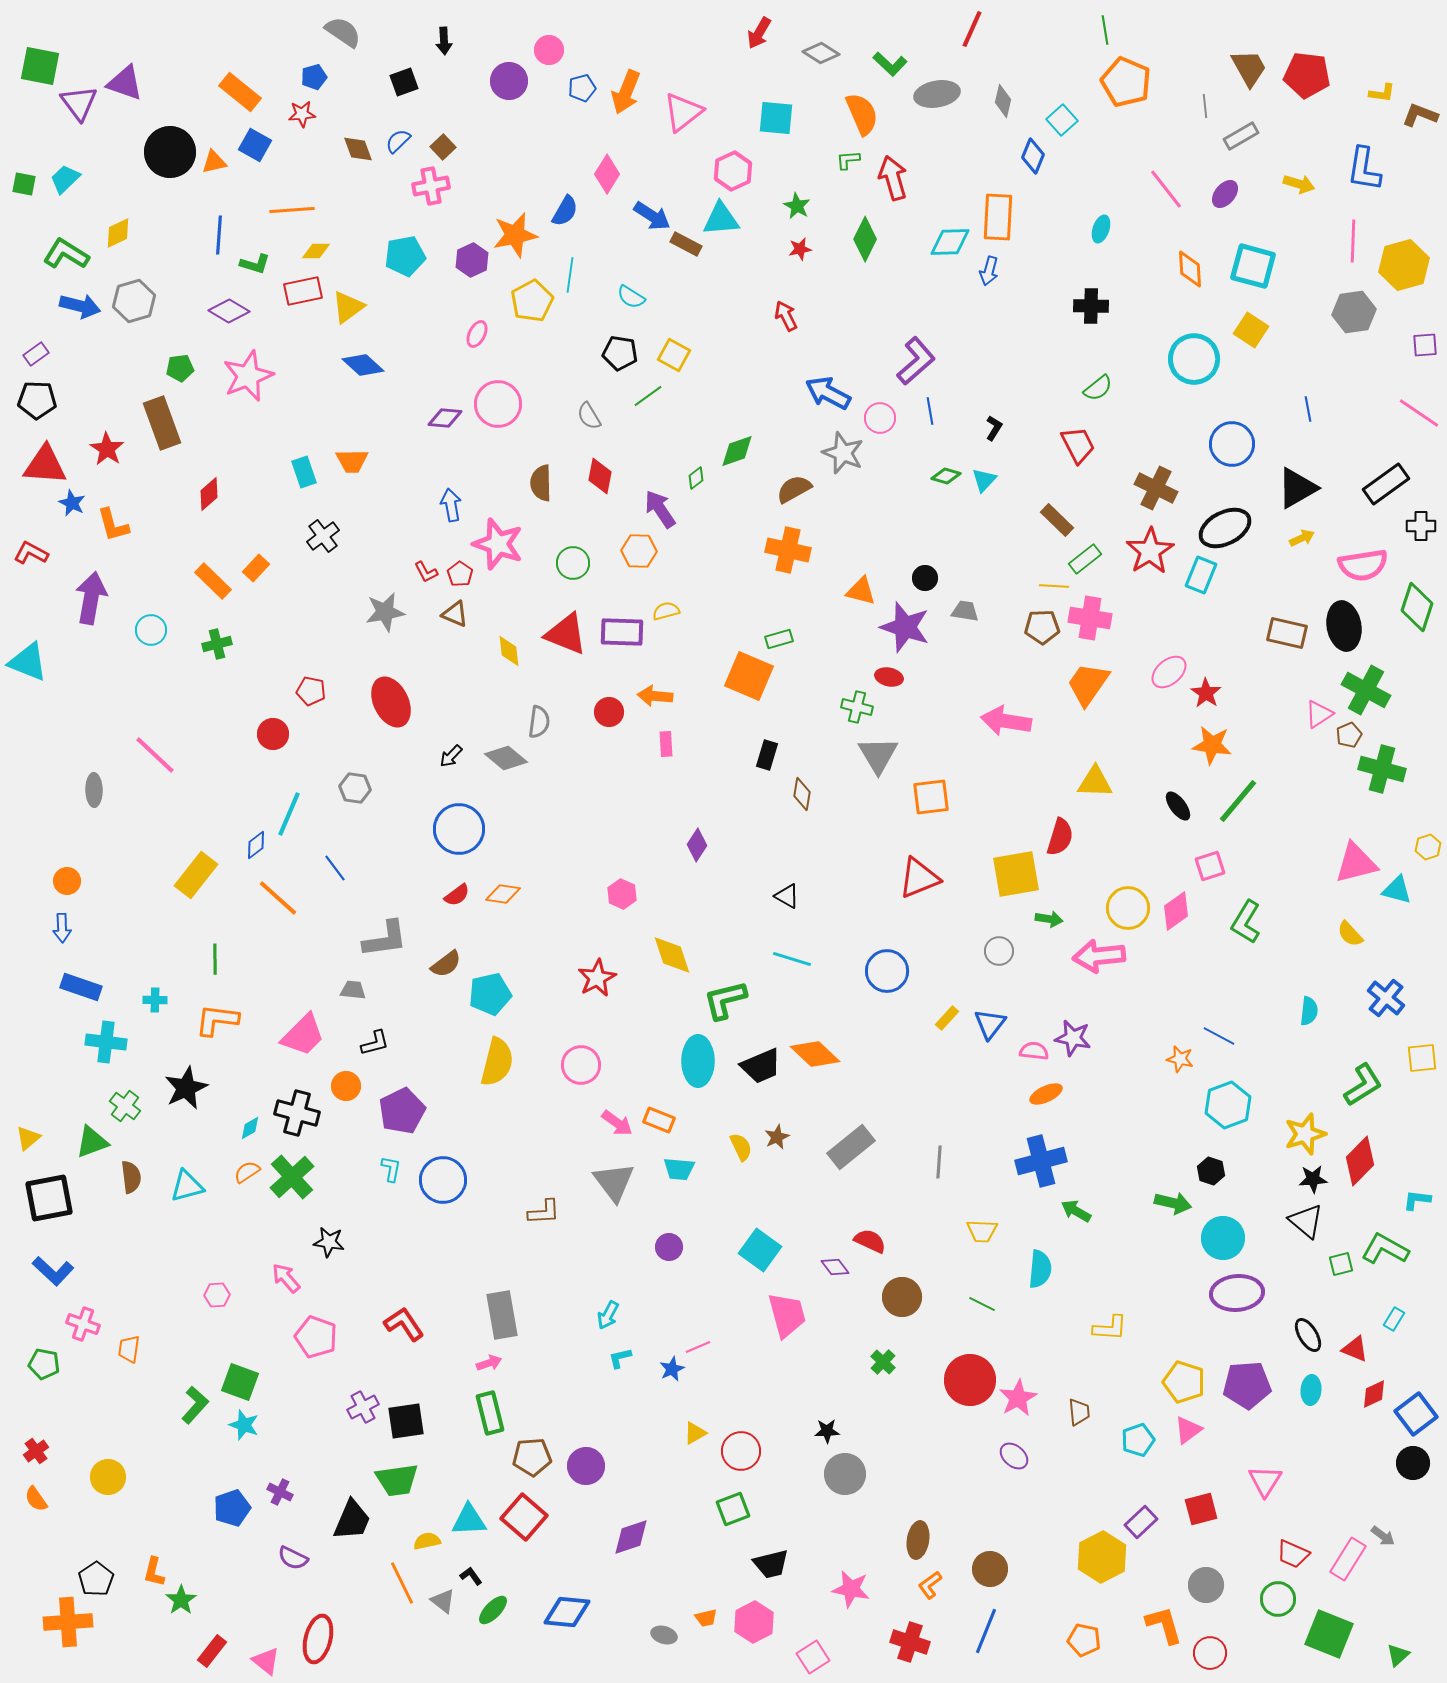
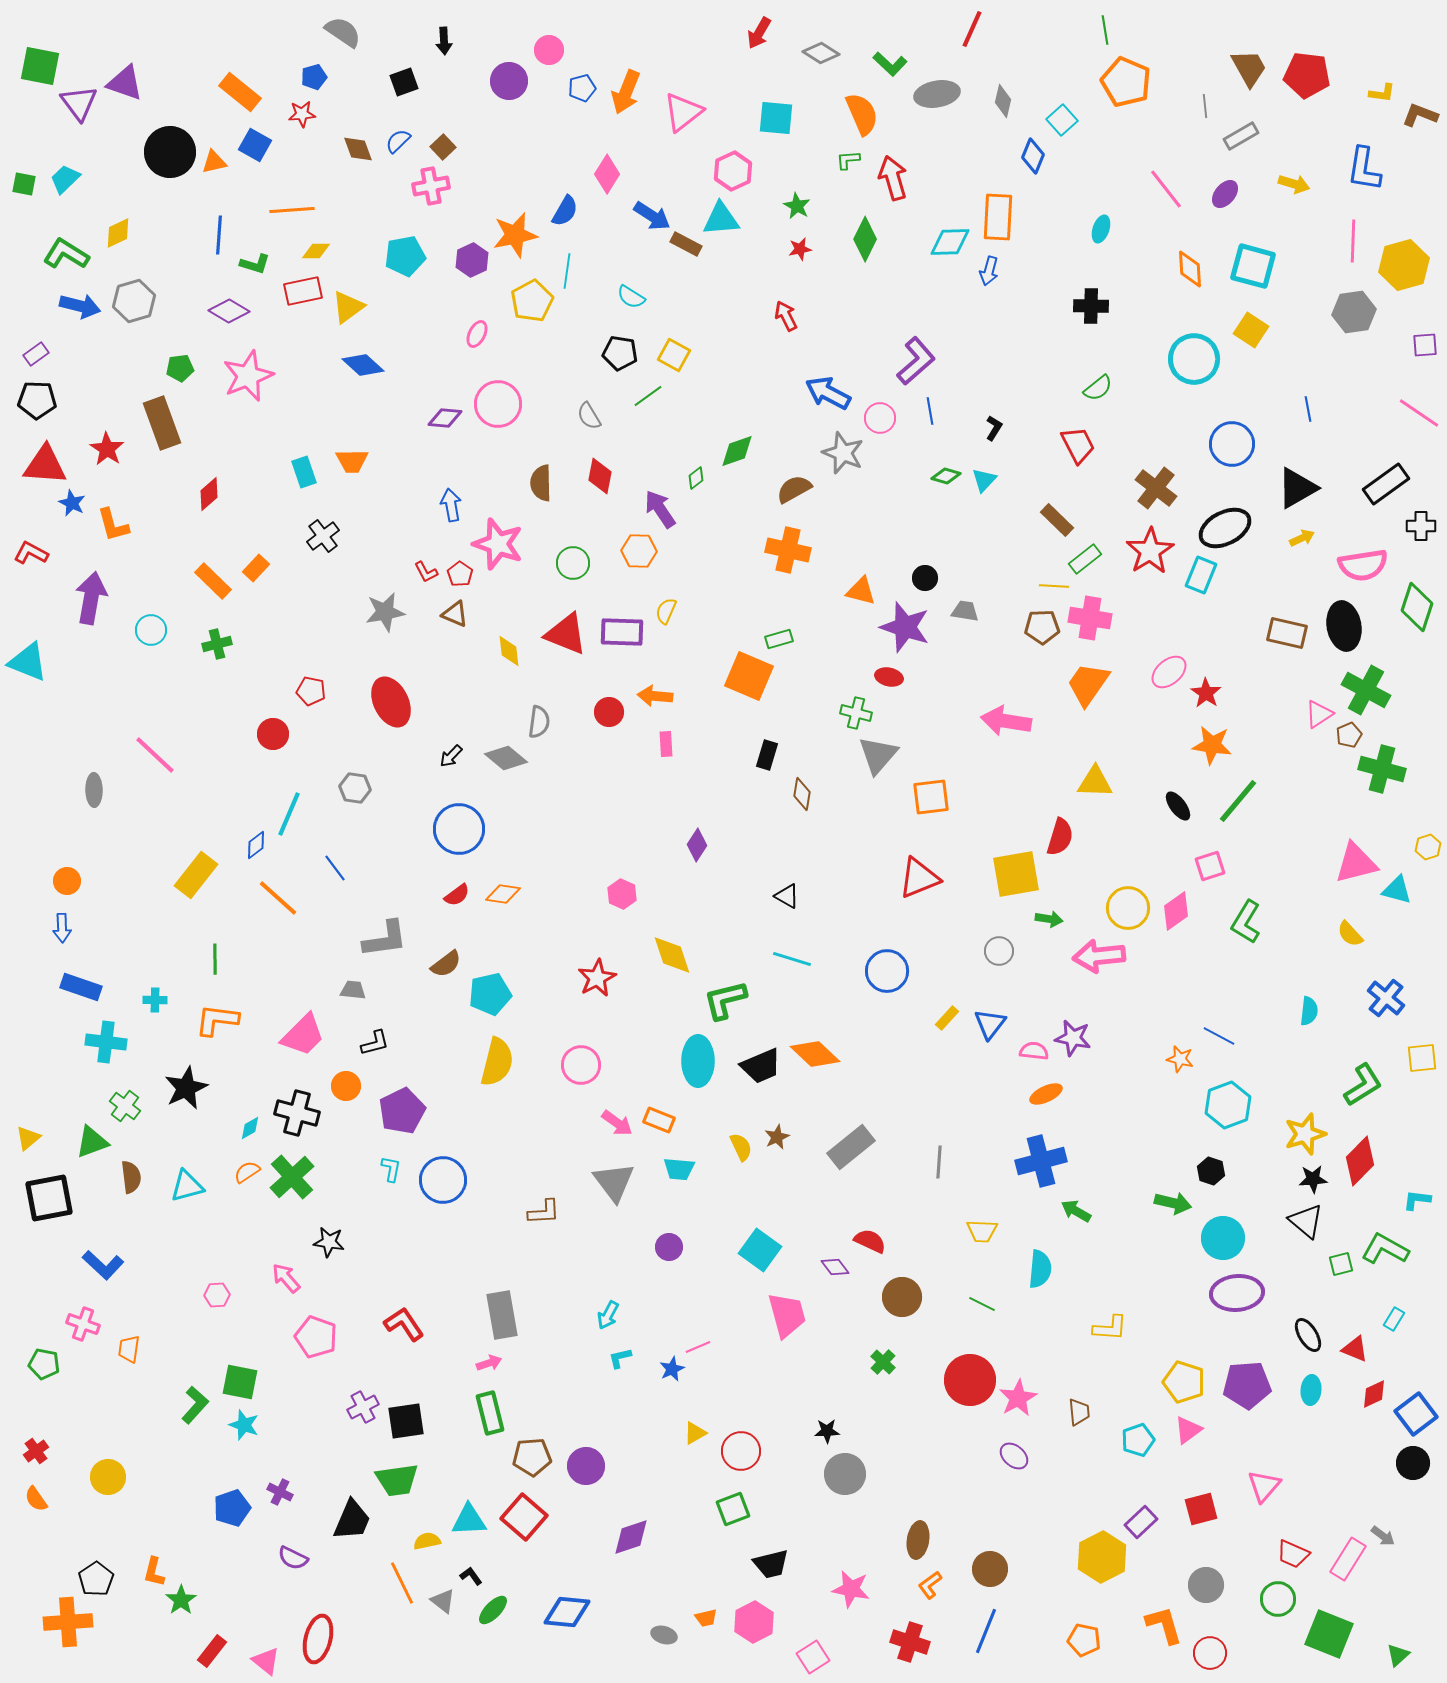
yellow arrow at (1299, 184): moved 5 px left
cyan line at (570, 275): moved 3 px left, 4 px up
brown cross at (1156, 488): rotated 12 degrees clockwise
yellow semicircle at (666, 611): rotated 52 degrees counterclockwise
green cross at (857, 707): moved 1 px left, 6 px down
gray triangle at (878, 755): rotated 12 degrees clockwise
blue L-shape at (53, 1271): moved 50 px right, 6 px up
green square at (240, 1382): rotated 9 degrees counterclockwise
pink triangle at (1265, 1481): moved 1 px left, 5 px down; rotated 9 degrees clockwise
